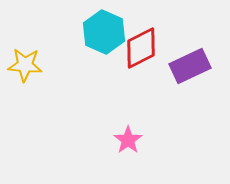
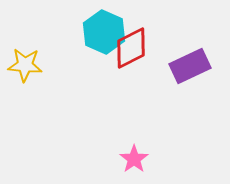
red diamond: moved 10 px left
pink star: moved 6 px right, 19 px down
